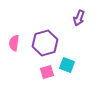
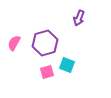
pink semicircle: rotated 21 degrees clockwise
